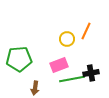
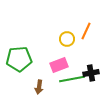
brown arrow: moved 4 px right, 1 px up
